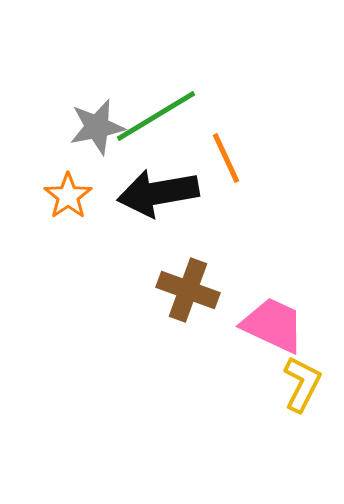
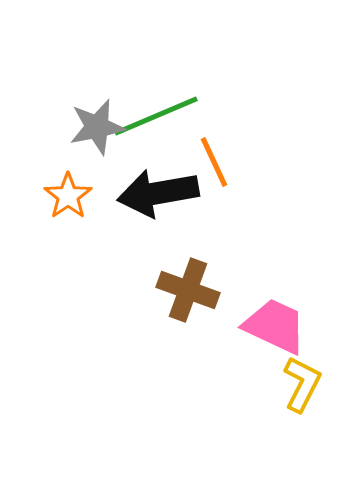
green line: rotated 8 degrees clockwise
orange line: moved 12 px left, 4 px down
pink trapezoid: moved 2 px right, 1 px down
